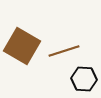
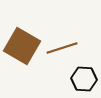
brown line: moved 2 px left, 3 px up
